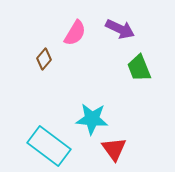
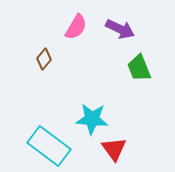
pink semicircle: moved 1 px right, 6 px up
